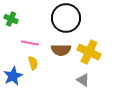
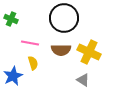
black circle: moved 2 px left
